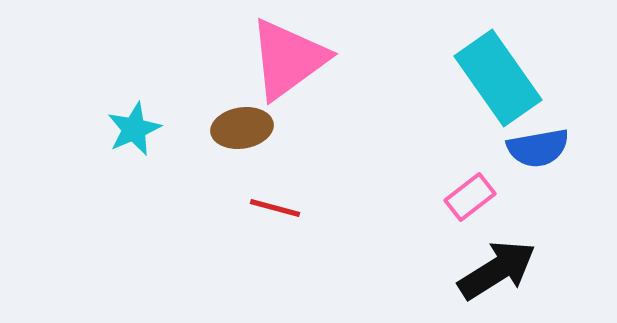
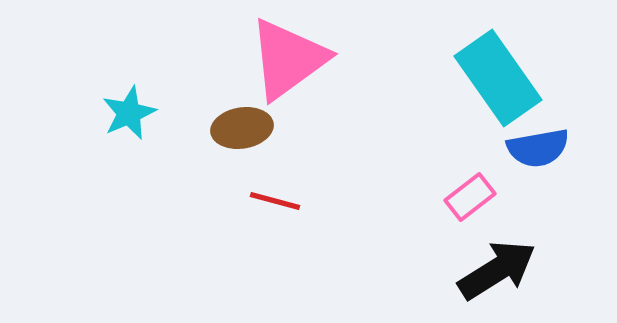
cyan star: moved 5 px left, 16 px up
red line: moved 7 px up
